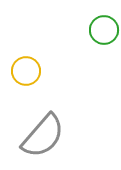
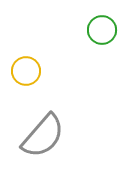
green circle: moved 2 px left
